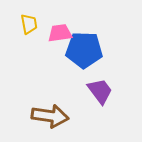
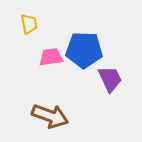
pink trapezoid: moved 9 px left, 24 px down
purple trapezoid: moved 10 px right, 12 px up; rotated 12 degrees clockwise
brown arrow: rotated 12 degrees clockwise
